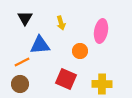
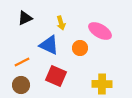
black triangle: rotated 35 degrees clockwise
pink ellipse: moved 1 px left; rotated 70 degrees counterclockwise
blue triangle: moved 9 px right; rotated 30 degrees clockwise
orange circle: moved 3 px up
red square: moved 10 px left, 3 px up
brown circle: moved 1 px right, 1 px down
